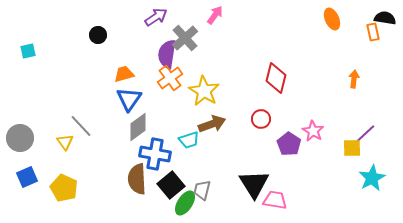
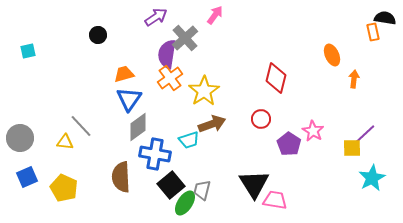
orange ellipse: moved 36 px down
yellow star: rotated 8 degrees clockwise
yellow triangle: rotated 48 degrees counterclockwise
brown semicircle: moved 16 px left, 2 px up
